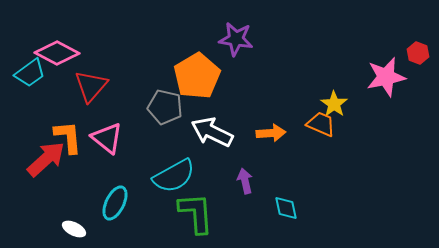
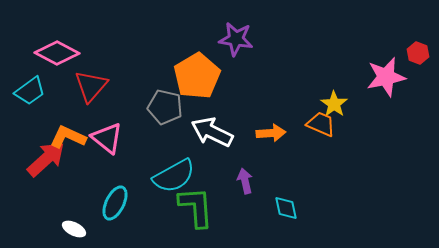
cyan trapezoid: moved 18 px down
orange L-shape: rotated 60 degrees counterclockwise
green L-shape: moved 6 px up
